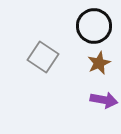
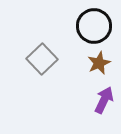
gray square: moved 1 px left, 2 px down; rotated 12 degrees clockwise
purple arrow: rotated 76 degrees counterclockwise
